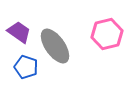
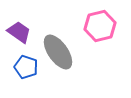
pink hexagon: moved 7 px left, 8 px up
gray ellipse: moved 3 px right, 6 px down
